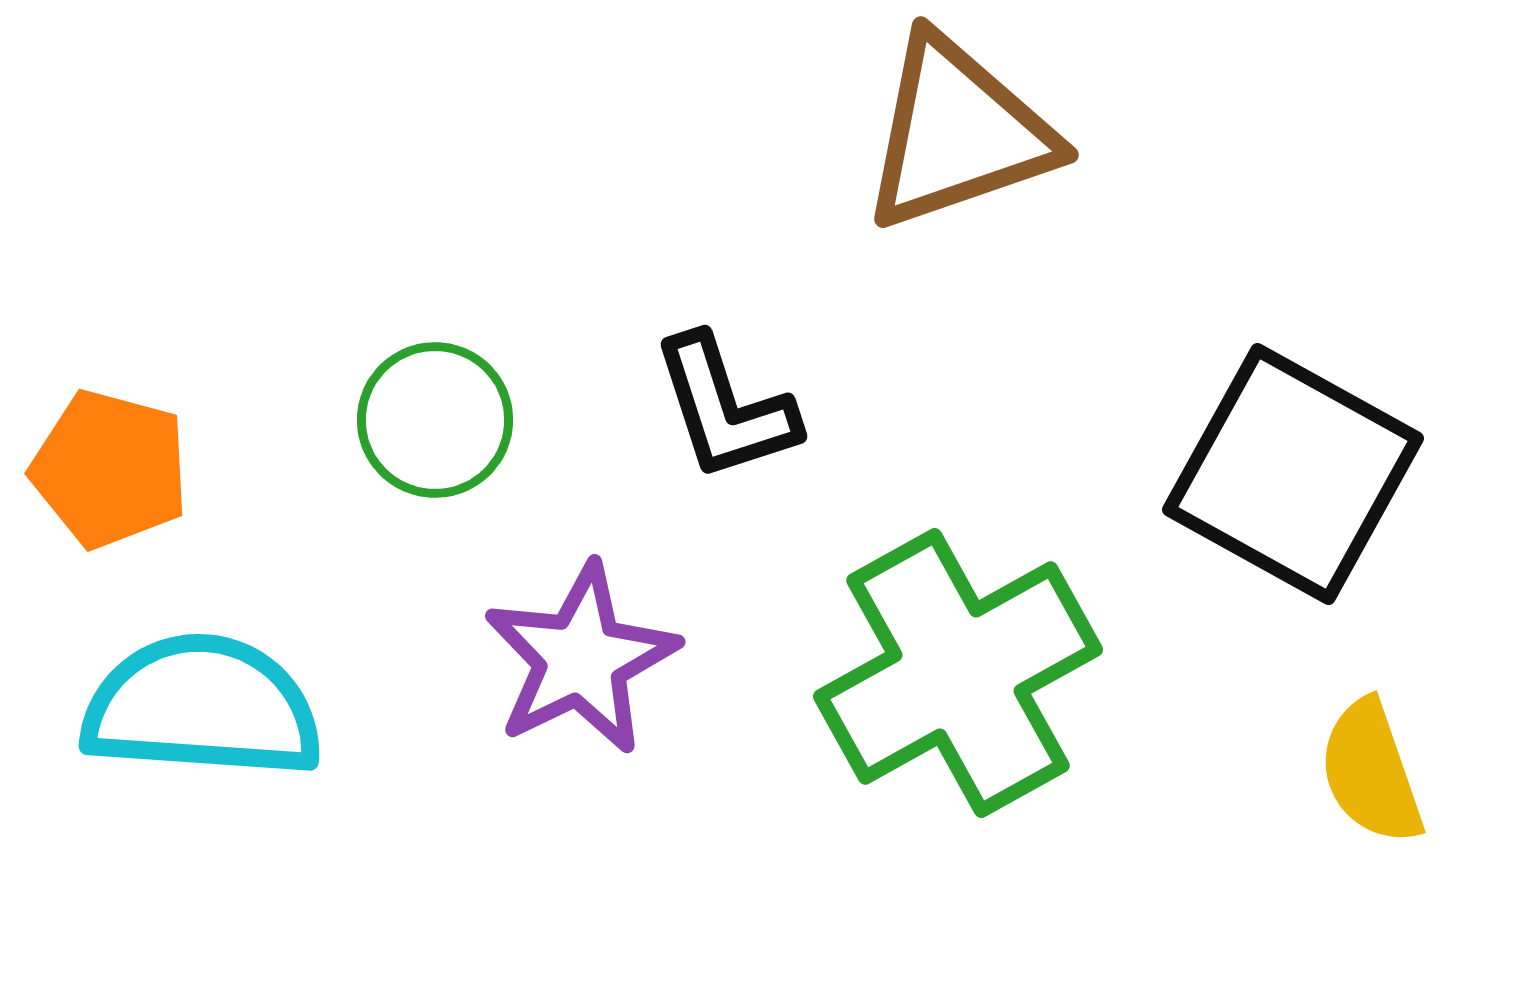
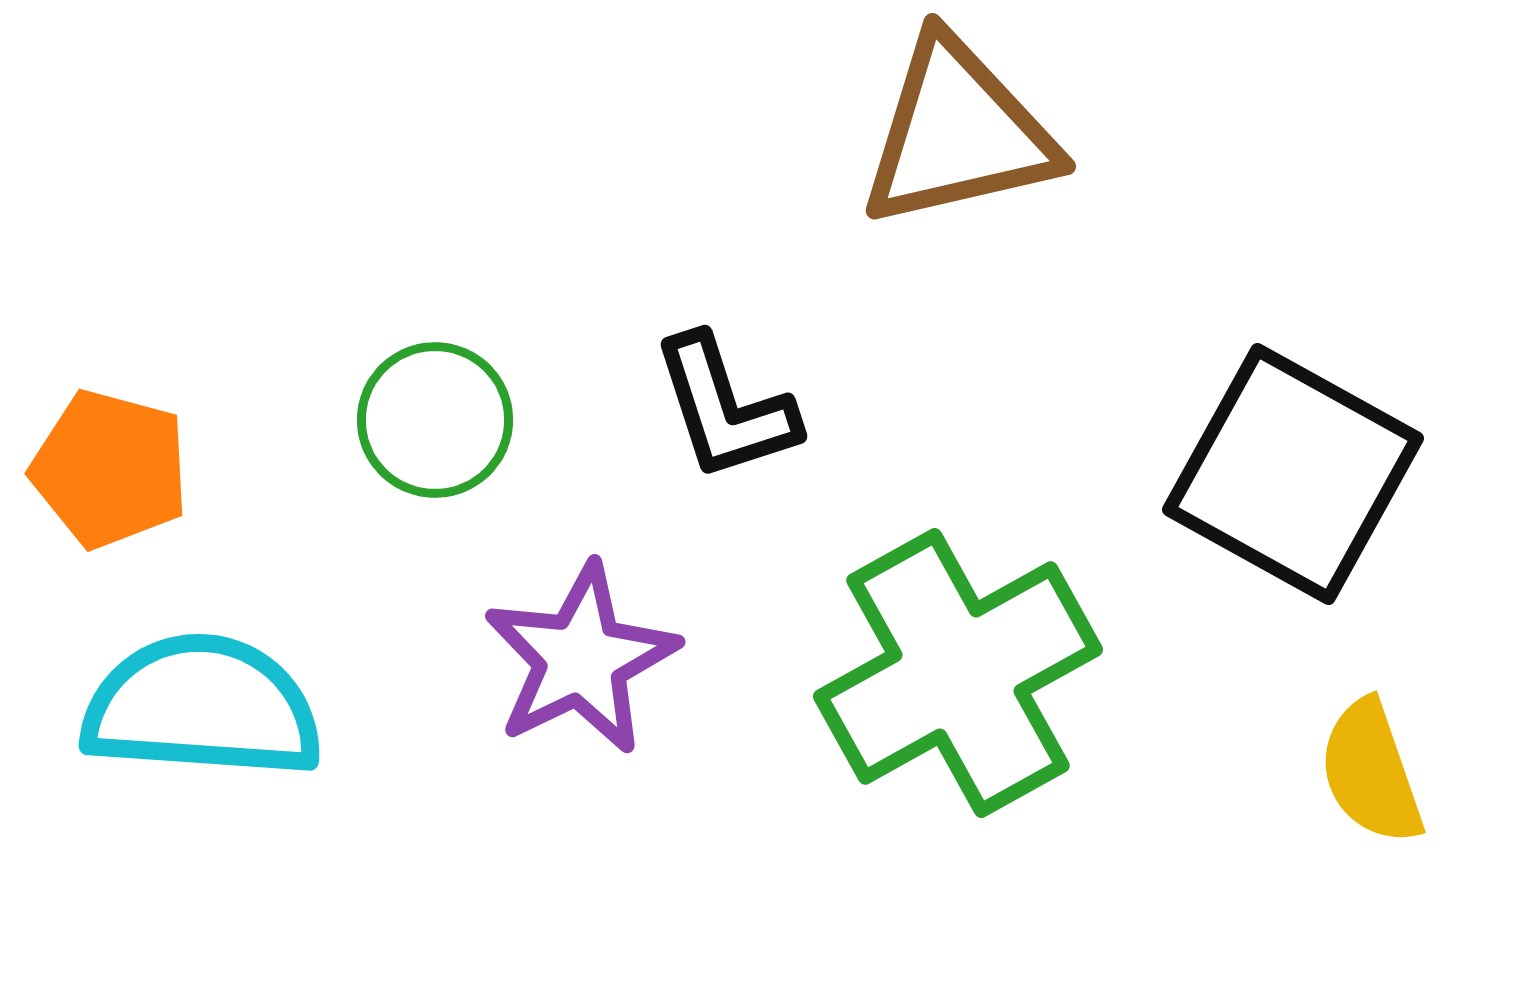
brown triangle: rotated 6 degrees clockwise
